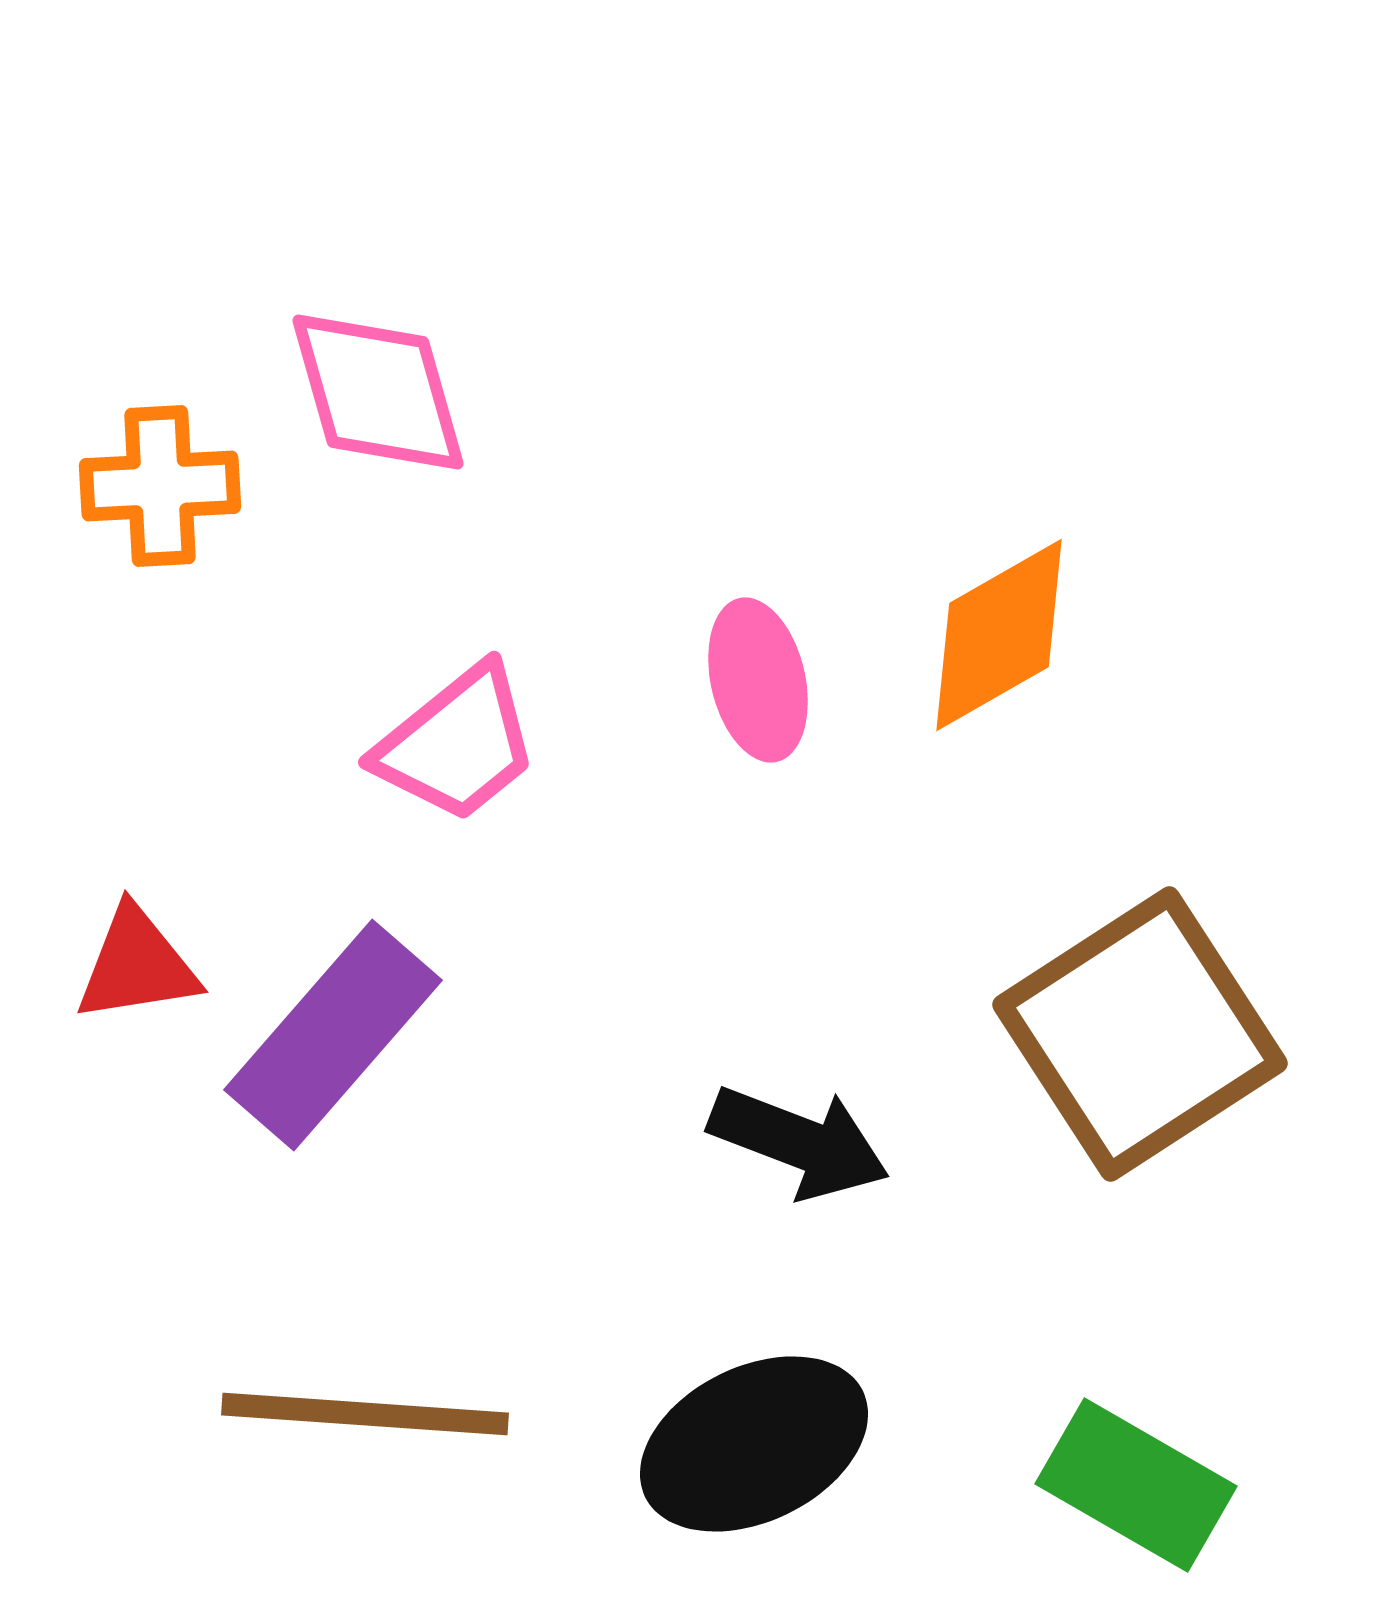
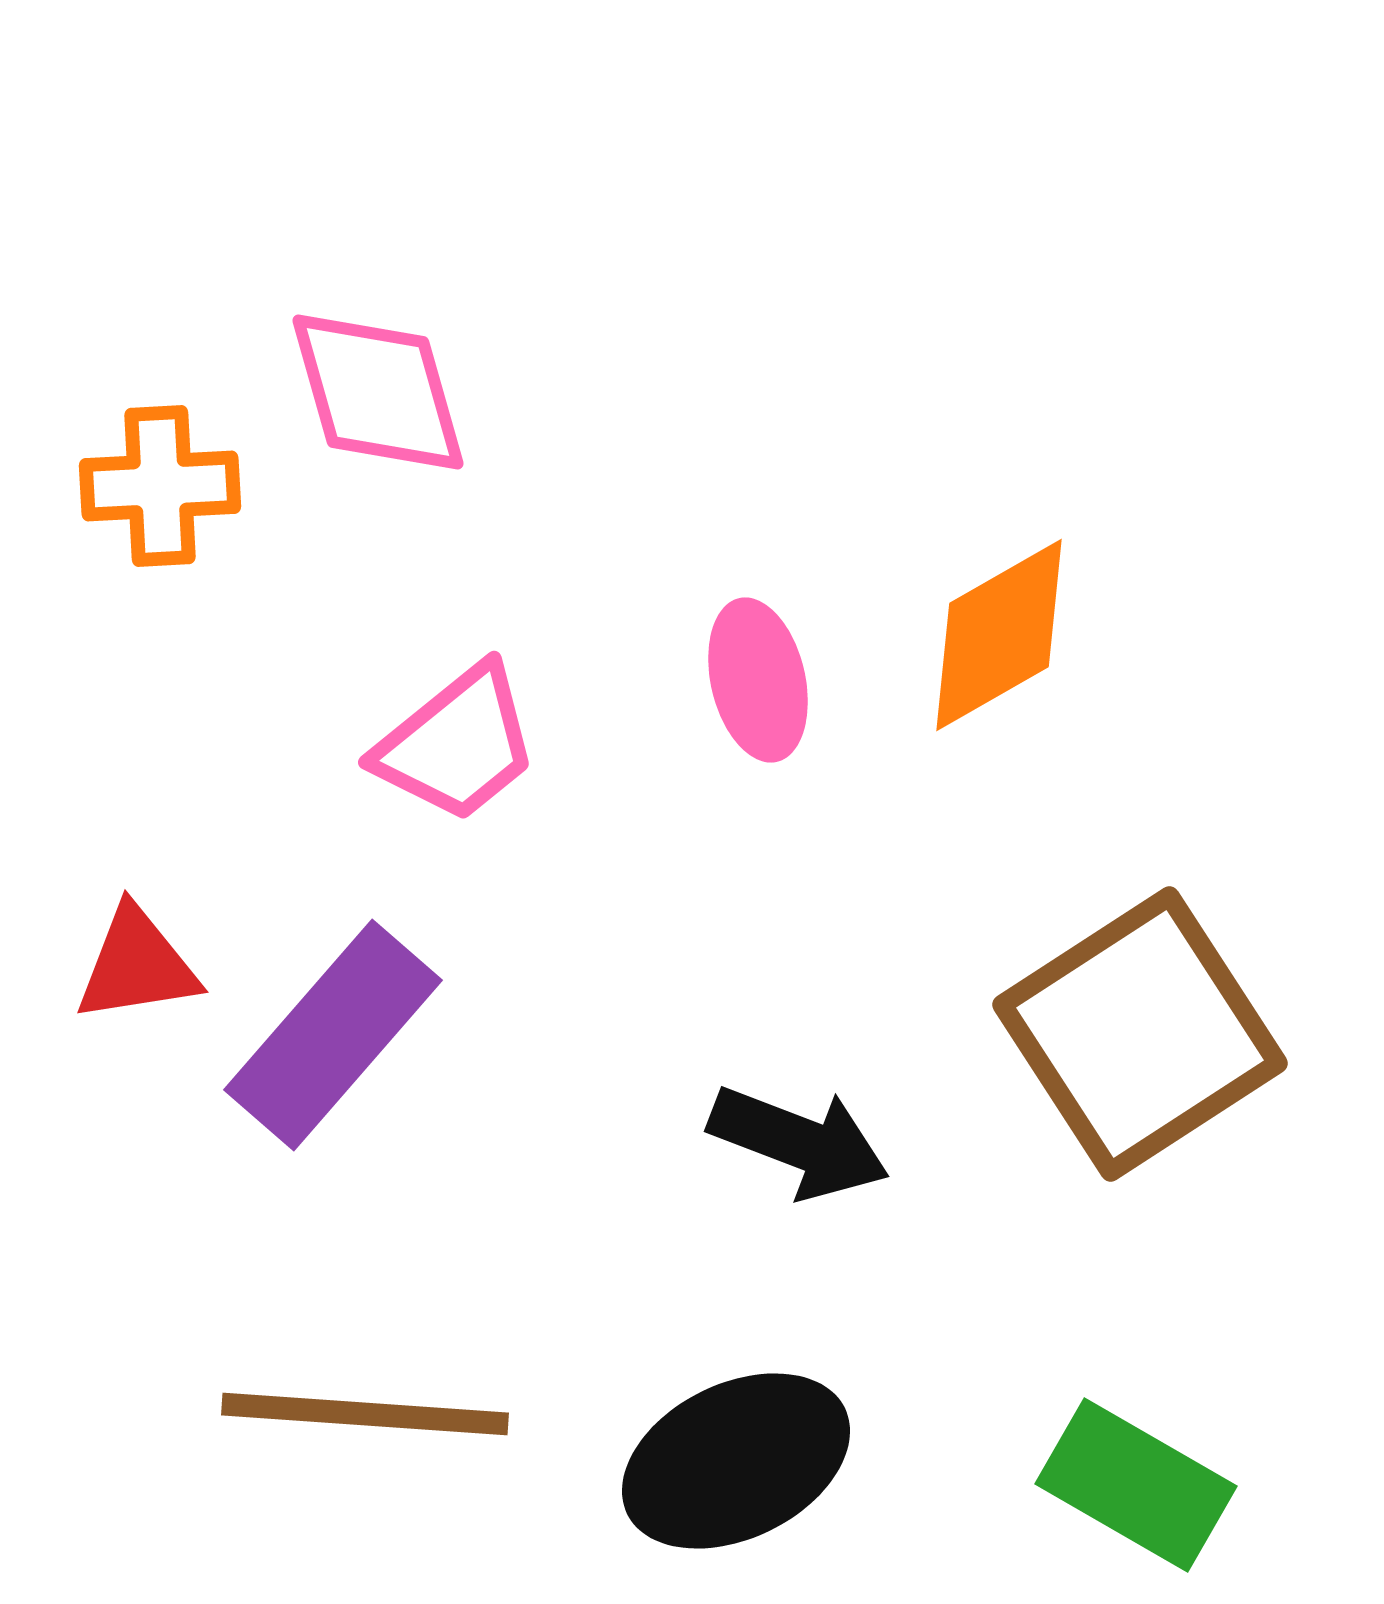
black ellipse: moved 18 px left, 17 px down
